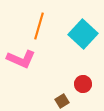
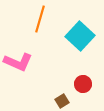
orange line: moved 1 px right, 7 px up
cyan square: moved 3 px left, 2 px down
pink L-shape: moved 3 px left, 3 px down
